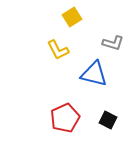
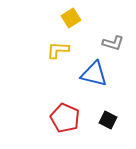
yellow square: moved 1 px left, 1 px down
yellow L-shape: rotated 120 degrees clockwise
red pentagon: rotated 24 degrees counterclockwise
